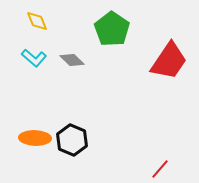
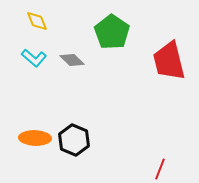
green pentagon: moved 3 px down
red trapezoid: rotated 132 degrees clockwise
black hexagon: moved 2 px right
red line: rotated 20 degrees counterclockwise
